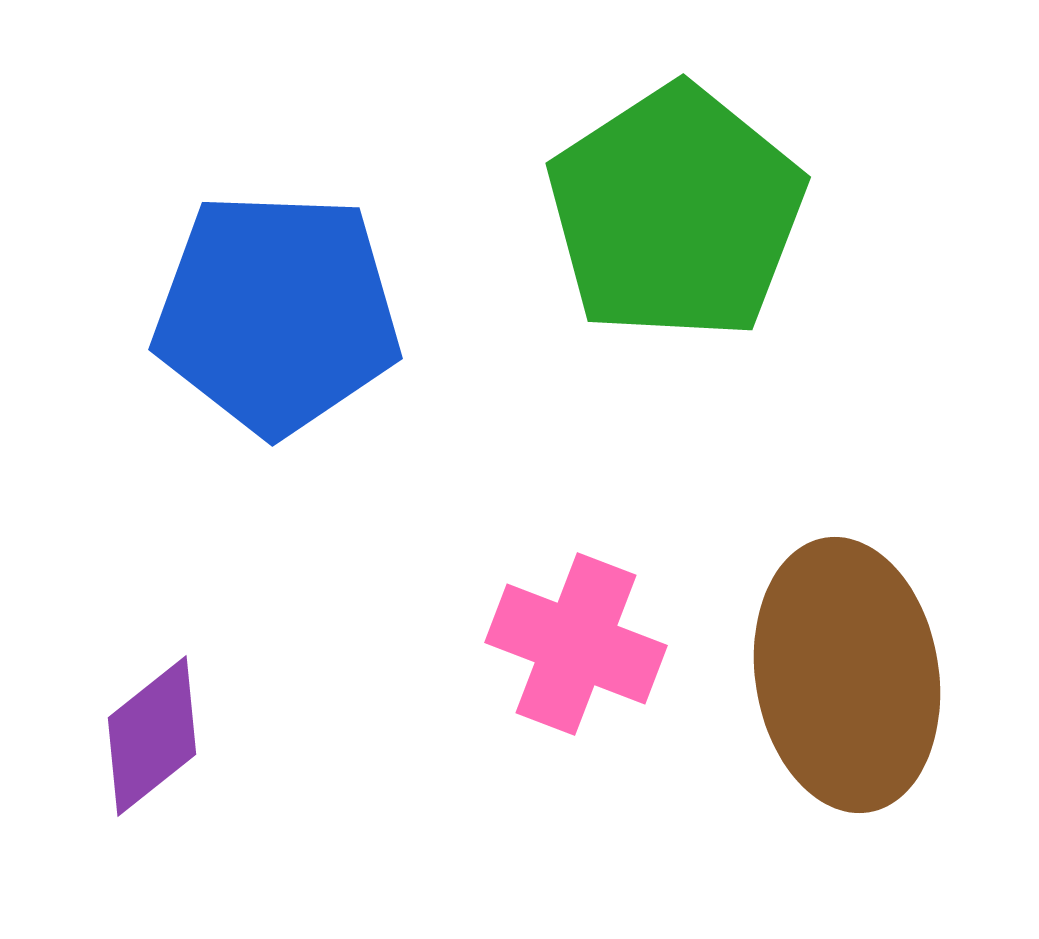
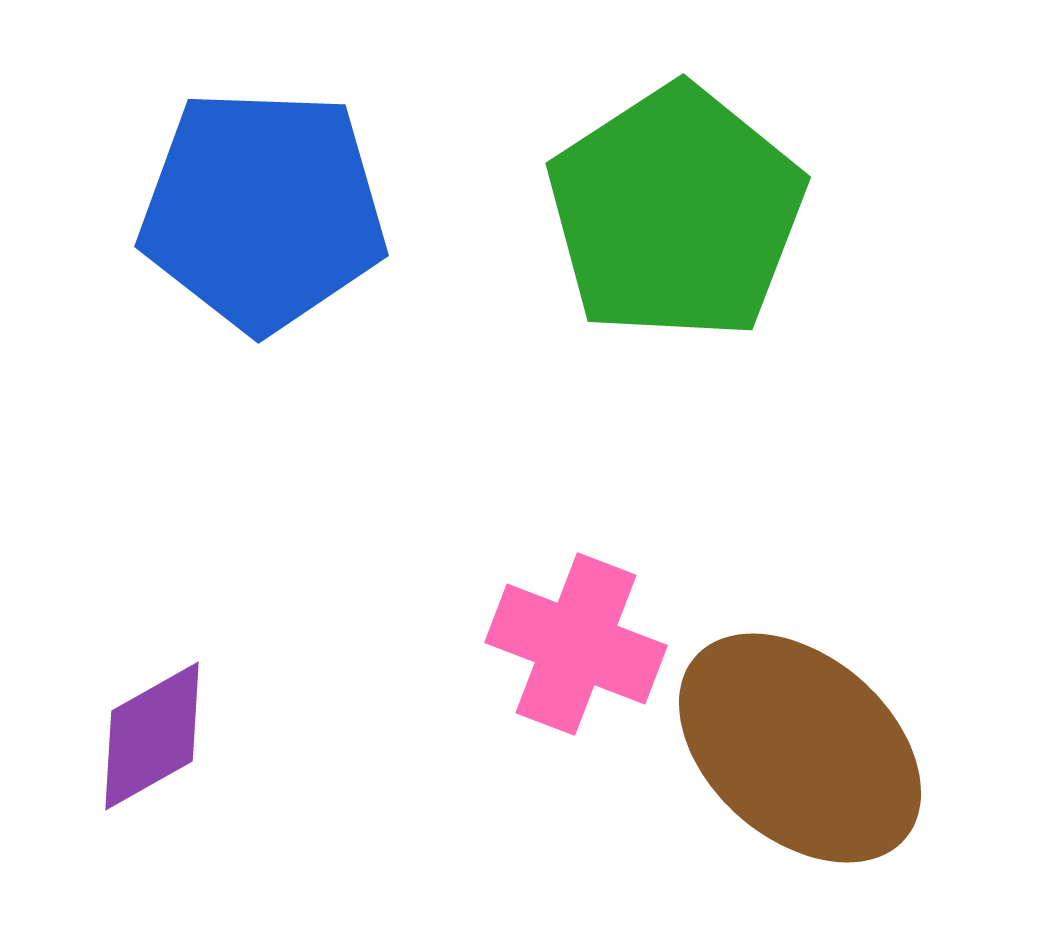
blue pentagon: moved 14 px left, 103 px up
brown ellipse: moved 47 px left, 73 px down; rotated 40 degrees counterclockwise
purple diamond: rotated 9 degrees clockwise
